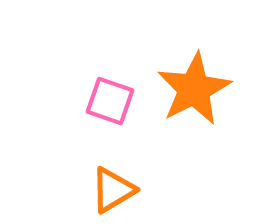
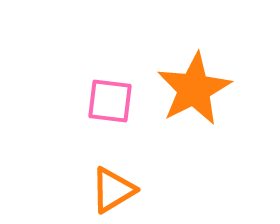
pink square: rotated 12 degrees counterclockwise
